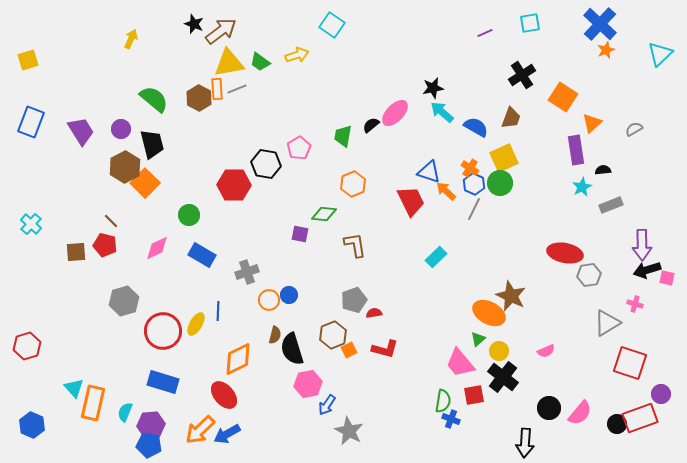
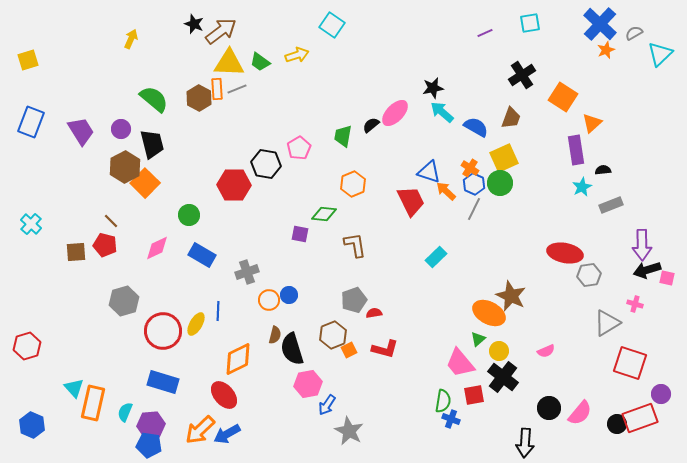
yellow triangle at (229, 63): rotated 12 degrees clockwise
gray semicircle at (634, 129): moved 96 px up
